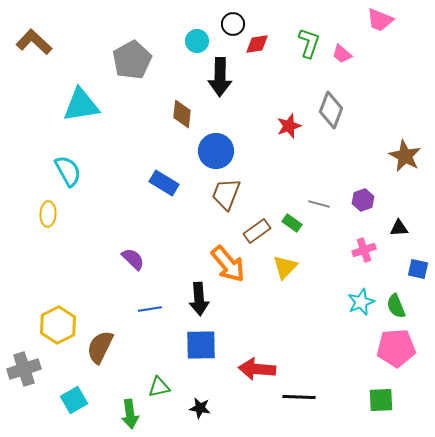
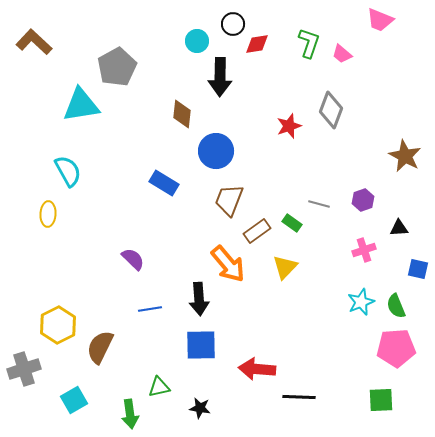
gray pentagon at (132, 60): moved 15 px left, 7 px down
brown trapezoid at (226, 194): moved 3 px right, 6 px down
